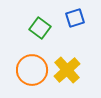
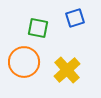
green square: moved 2 px left; rotated 25 degrees counterclockwise
orange circle: moved 8 px left, 8 px up
